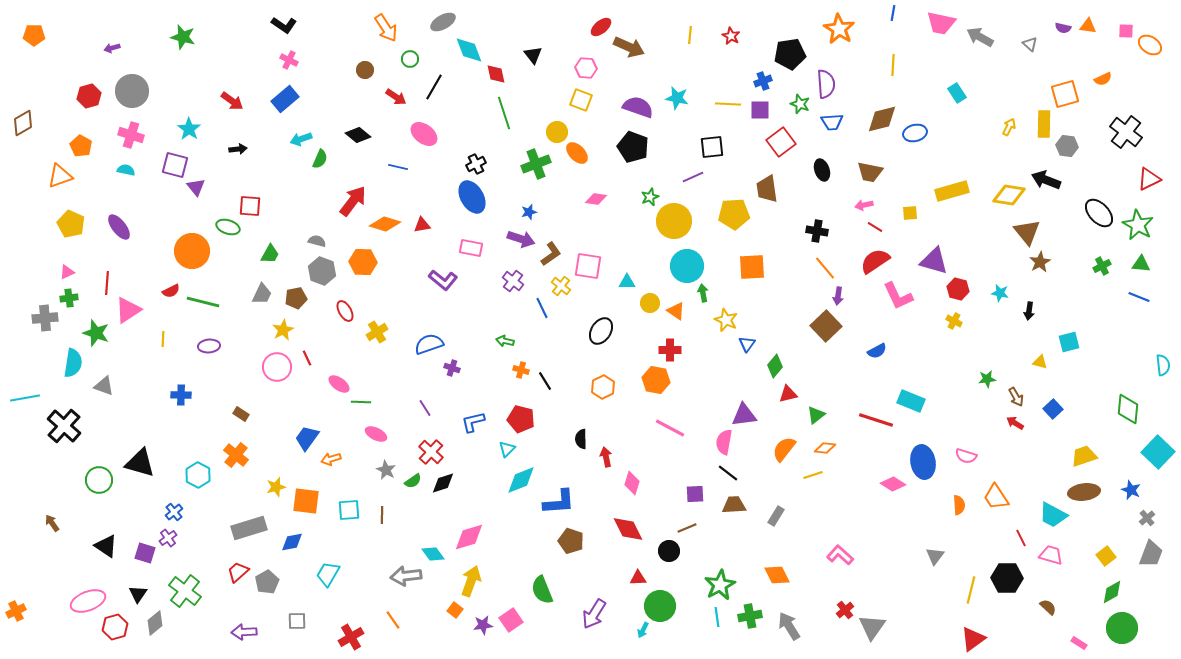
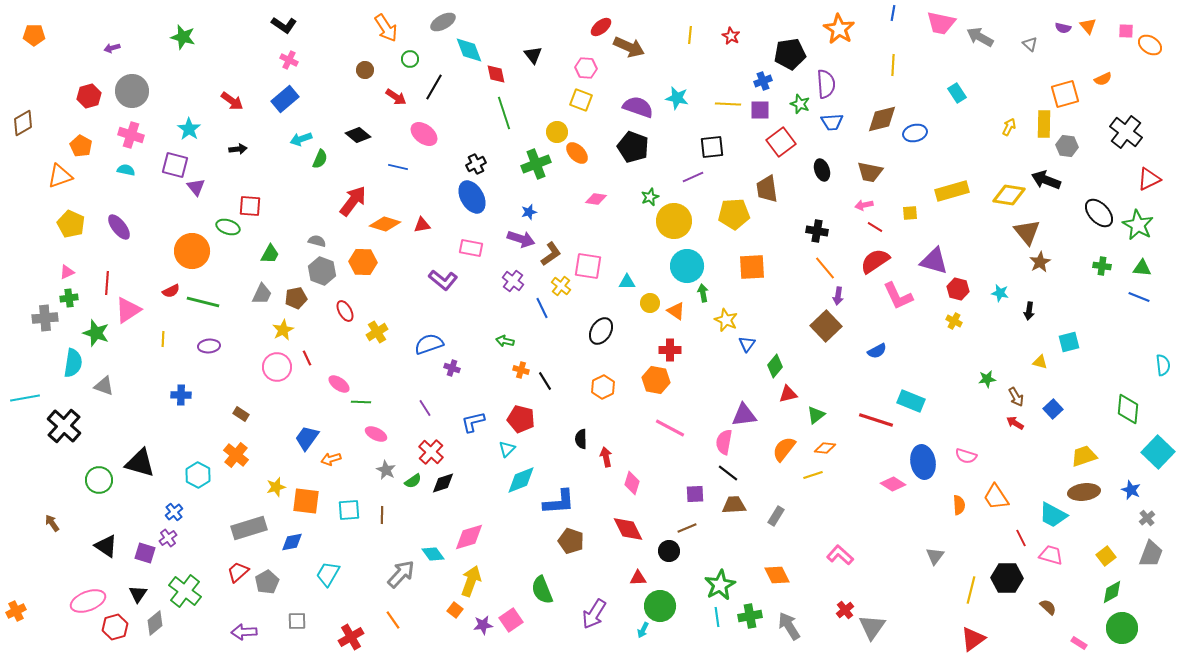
orange triangle at (1088, 26): rotated 42 degrees clockwise
green triangle at (1141, 264): moved 1 px right, 4 px down
green cross at (1102, 266): rotated 36 degrees clockwise
gray arrow at (406, 576): moved 5 px left, 2 px up; rotated 140 degrees clockwise
